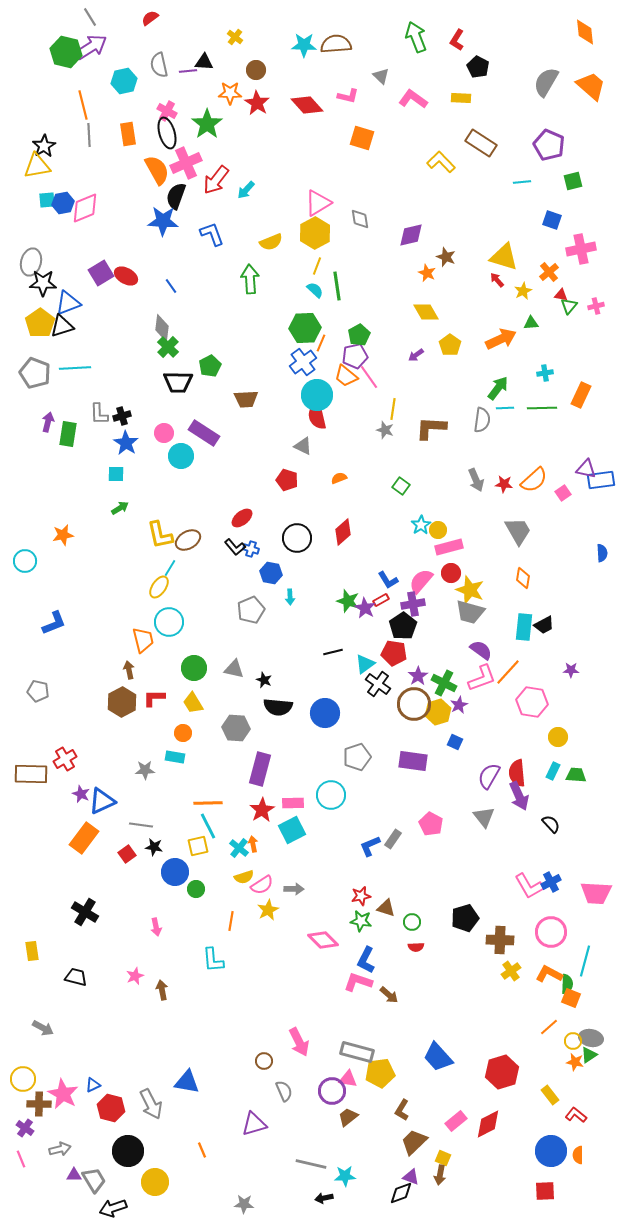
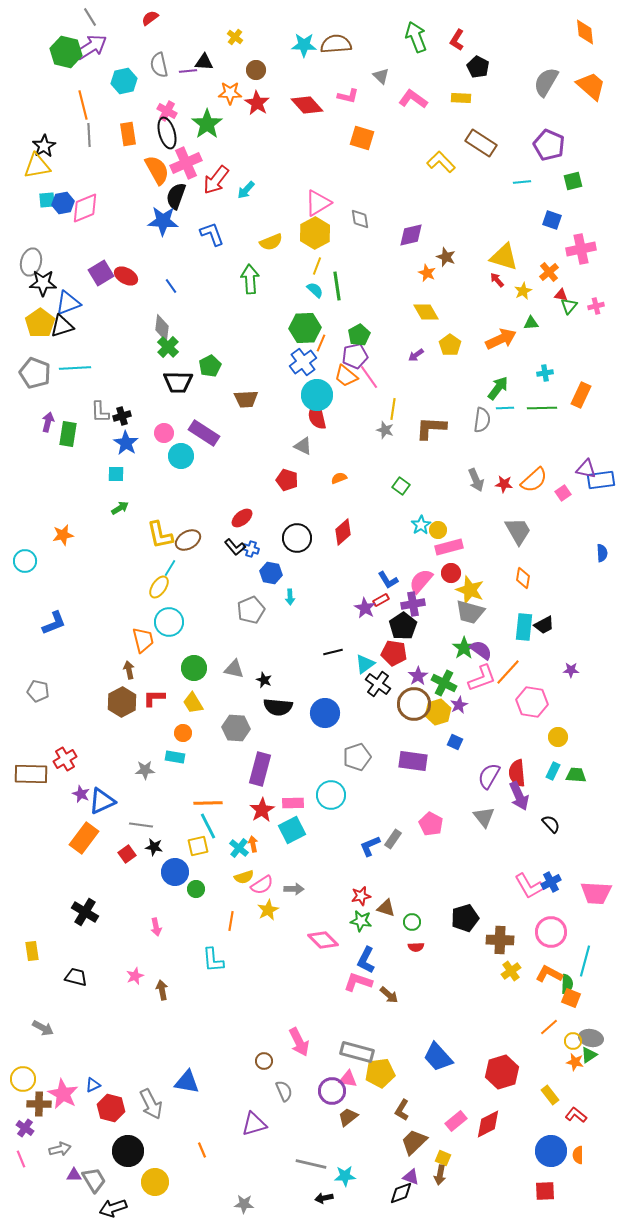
gray L-shape at (99, 414): moved 1 px right, 2 px up
green star at (348, 601): moved 116 px right, 47 px down; rotated 20 degrees clockwise
